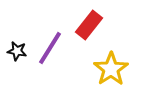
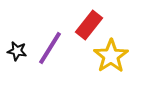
yellow star: moved 13 px up
